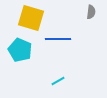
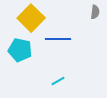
gray semicircle: moved 4 px right
yellow square: rotated 28 degrees clockwise
cyan pentagon: rotated 10 degrees counterclockwise
